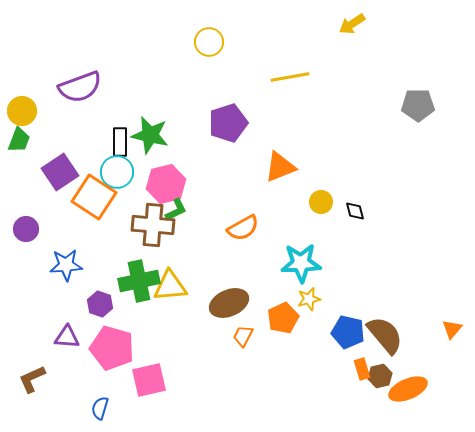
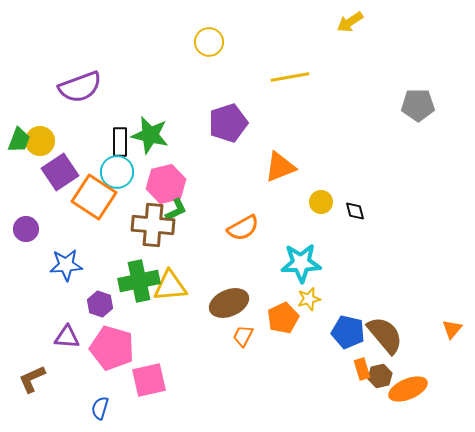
yellow arrow at (352, 24): moved 2 px left, 2 px up
yellow circle at (22, 111): moved 18 px right, 30 px down
